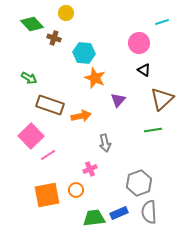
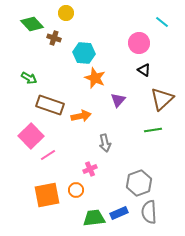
cyan line: rotated 56 degrees clockwise
